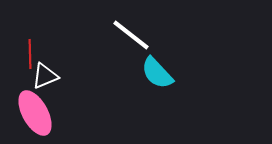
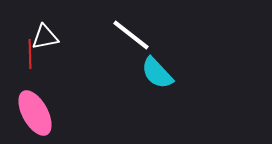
white triangle: moved 39 px up; rotated 12 degrees clockwise
